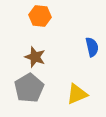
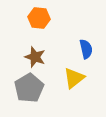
orange hexagon: moved 1 px left, 2 px down
blue semicircle: moved 6 px left, 2 px down
yellow triangle: moved 3 px left, 16 px up; rotated 15 degrees counterclockwise
